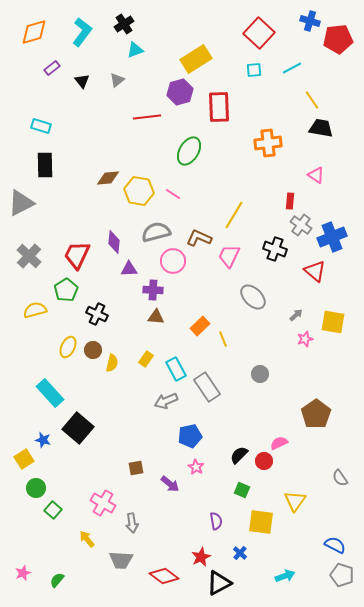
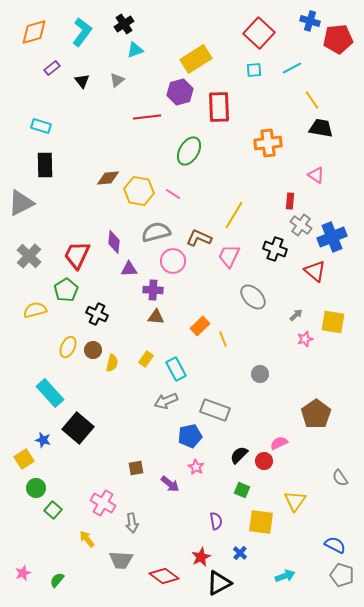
gray rectangle at (207, 387): moved 8 px right, 23 px down; rotated 36 degrees counterclockwise
